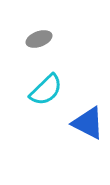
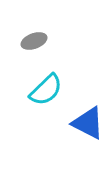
gray ellipse: moved 5 px left, 2 px down
